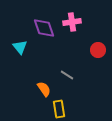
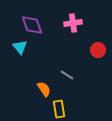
pink cross: moved 1 px right, 1 px down
purple diamond: moved 12 px left, 3 px up
